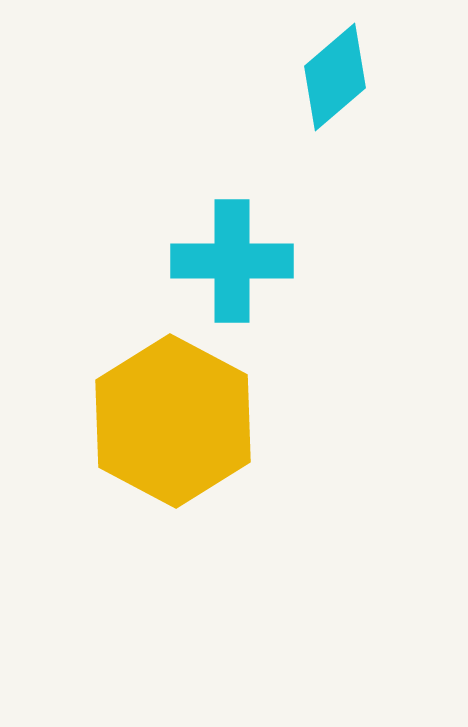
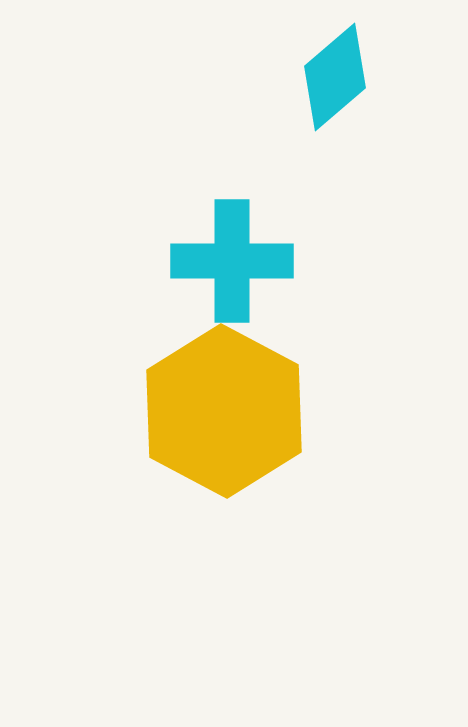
yellow hexagon: moved 51 px right, 10 px up
